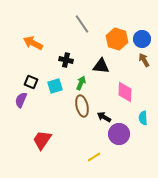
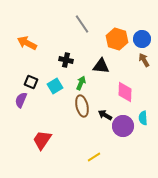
orange arrow: moved 6 px left
cyan square: rotated 14 degrees counterclockwise
black arrow: moved 1 px right, 2 px up
purple circle: moved 4 px right, 8 px up
